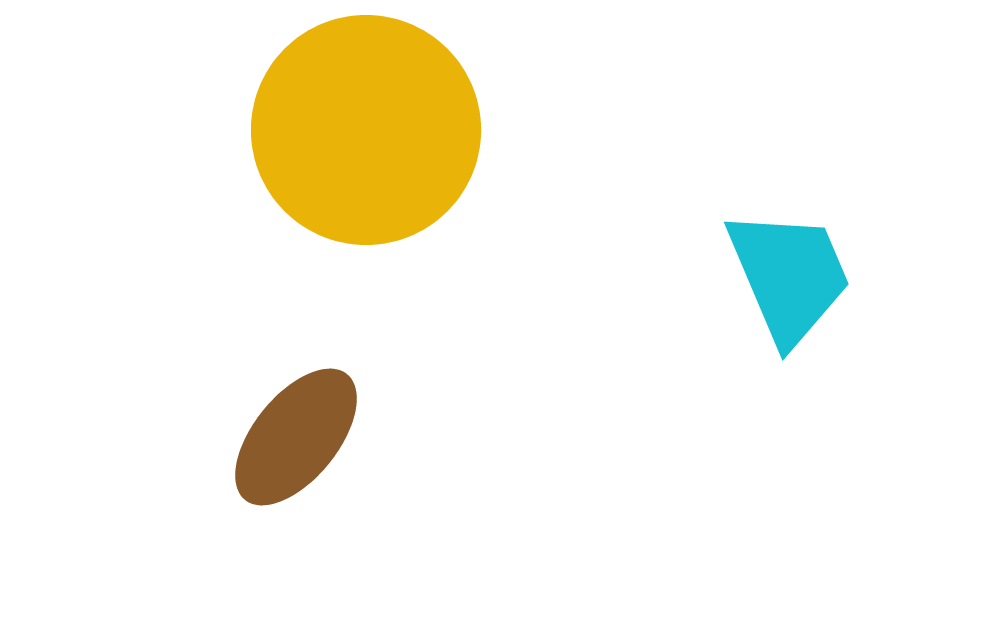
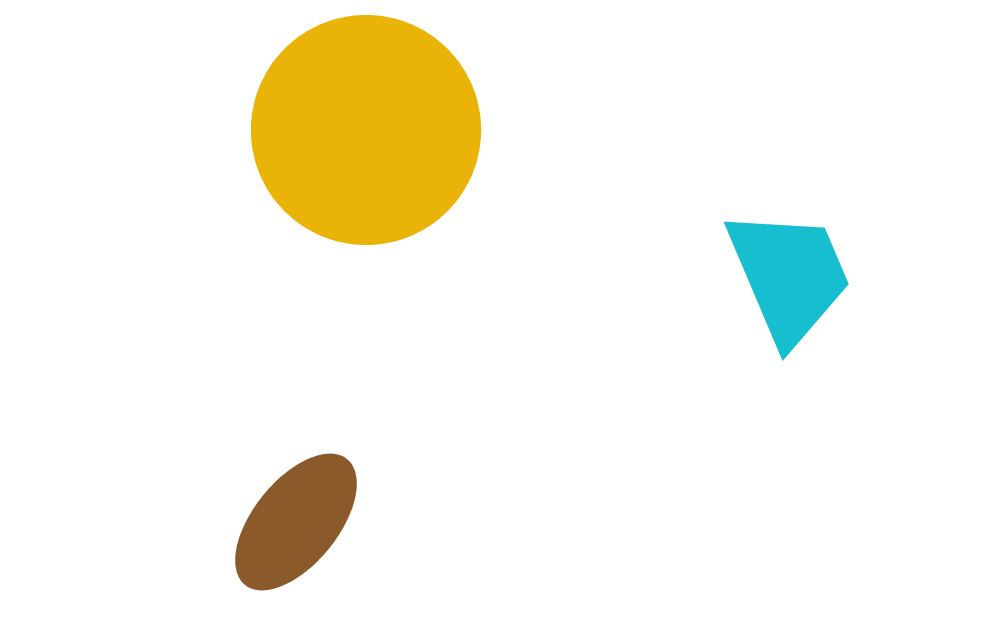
brown ellipse: moved 85 px down
